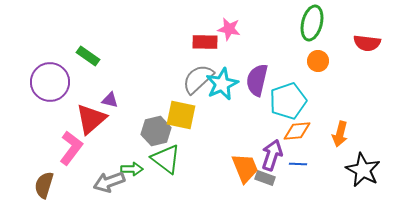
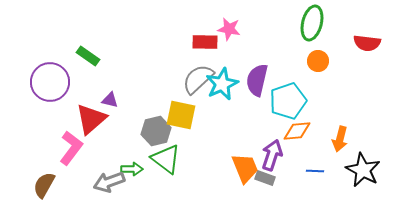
orange arrow: moved 5 px down
blue line: moved 17 px right, 7 px down
brown semicircle: rotated 12 degrees clockwise
